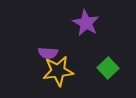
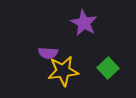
purple star: moved 2 px left
yellow star: moved 5 px right
